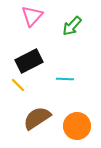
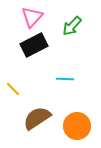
pink triangle: moved 1 px down
black rectangle: moved 5 px right, 16 px up
yellow line: moved 5 px left, 4 px down
